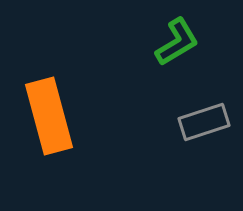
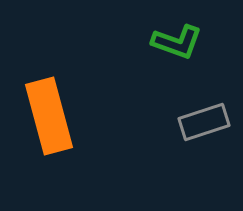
green L-shape: rotated 51 degrees clockwise
